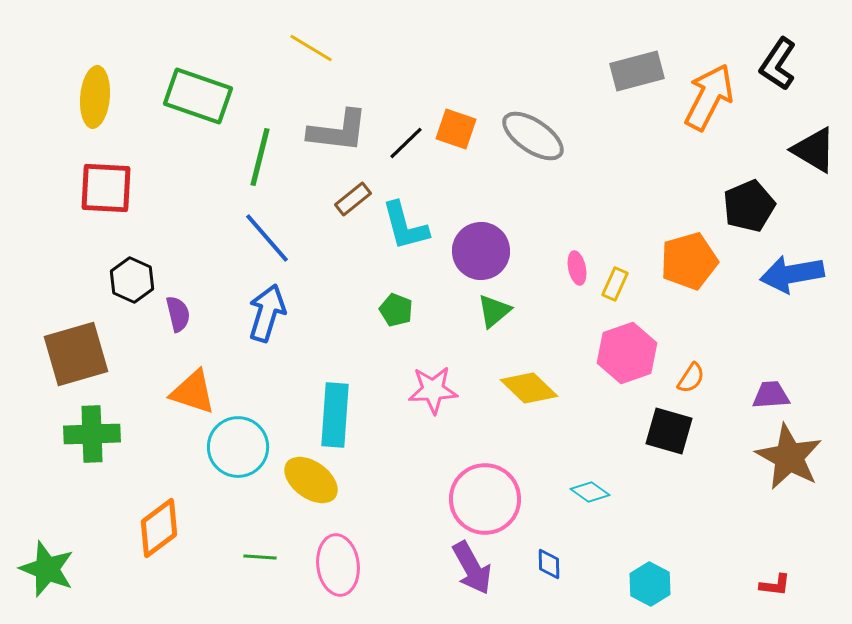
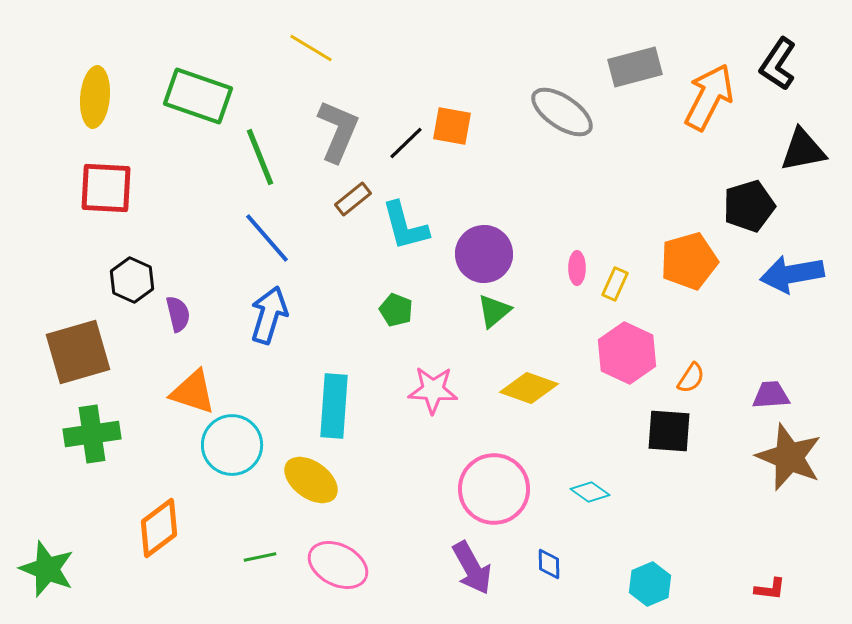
gray rectangle at (637, 71): moved 2 px left, 4 px up
orange square at (456, 129): moved 4 px left, 3 px up; rotated 9 degrees counterclockwise
gray L-shape at (338, 131): rotated 74 degrees counterclockwise
gray ellipse at (533, 136): moved 29 px right, 24 px up
black triangle at (814, 150): moved 11 px left; rotated 42 degrees counterclockwise
green line at (260, 157): rotated 36 degrees counterclockwise
black pentagon at (749, 206): rotated 6 degrees clockwise
purple circle at (481, 251): moved 3 px right, 3 px down
pink ellipse at (577, 268): rotated 12 degrees clockwise
blue arrow at (267, 313): moved 2 px right, 2 px down
pink hexagon at (627, 353): rotated 16 degrees counterclockwise
brown square at (76, 354): moved 2 px right, 2 px up
yellow diamond at (529, 388): rotated 24 degrees counterclockwise
pink star at (433, 390): rotated 6 degrees clockwise
cyan rectangle at (335, 415): moved 1 px left, 9 px up
black square at (669, 431): rotated 12 degrees counterclockwise
green cross at (92, 434): rotated 6 degrees counterclockwise
cyan circle at (238, 447): moved 6 px left, 2 px up
brown star at (789, 457): rotated 6 degrees counterclockwise
pink circle at (485, 499): moved 9 px right, 10 px up
green line at (260, 557): rotated 16 degrees counterclockwise
pink ellipse at (338, 565): rotated 56 degrees counterclockwise
cyan hexagon at (650, 584): rotated 9 degrees clockwise
red L-shape at (775, 585): moved 5 px left, 4 px down
